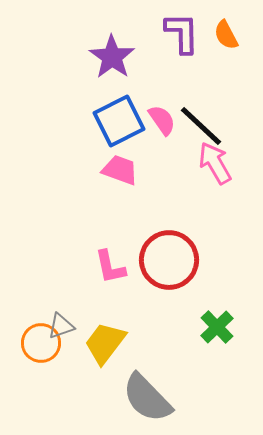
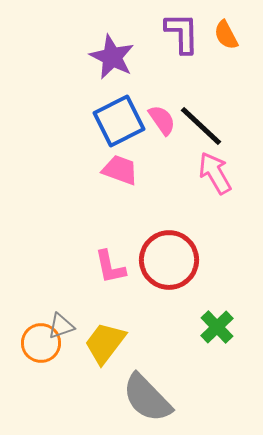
purple star: rotated 9 degrees counterclockwise
pink arrow: moved 10 px down
